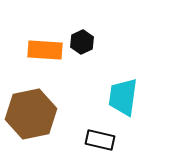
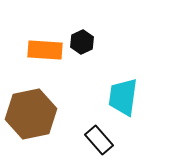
black rectangle: moved 1 px left; rotated 36 degrees clockwise
